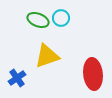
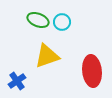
cyan circle: moved 1 px right, 4 px down
red ellipse: moved 1 px left, 3 px up
blue cross: moved 3 px down
